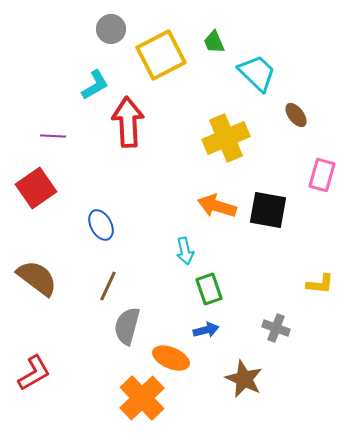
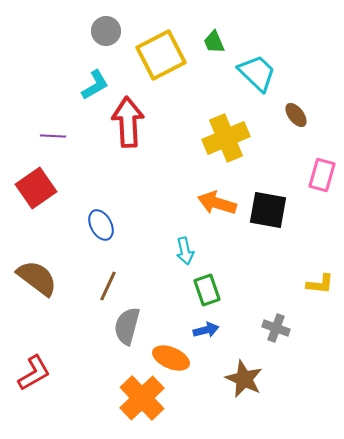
gray circle: moved 5 px left, 2 px down
orange arrow: moved 3 px up
green rectangle: moved 2 px left, 1 px down
